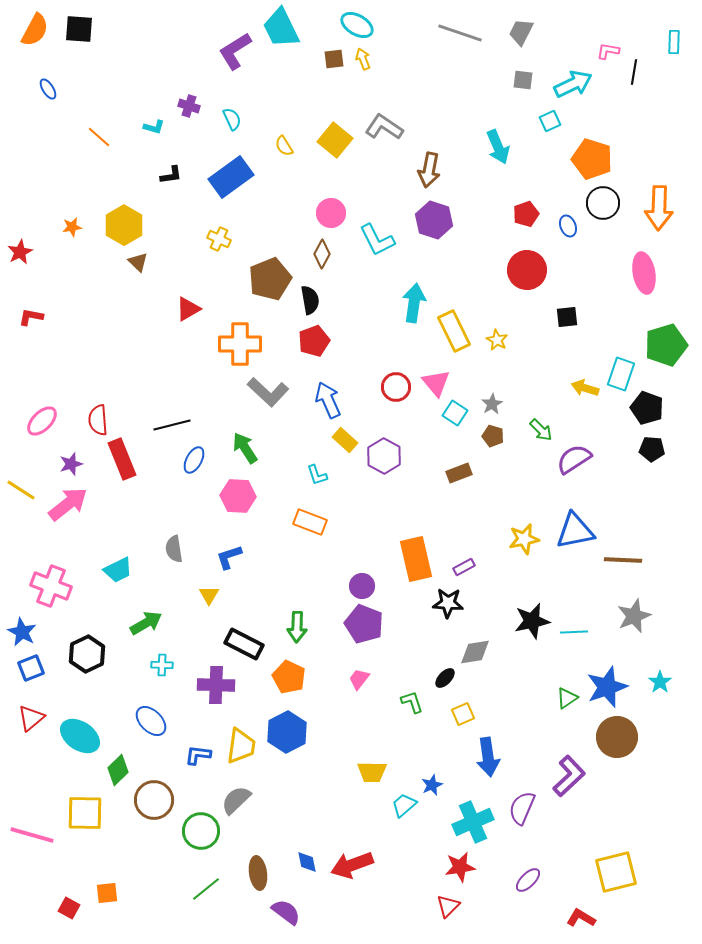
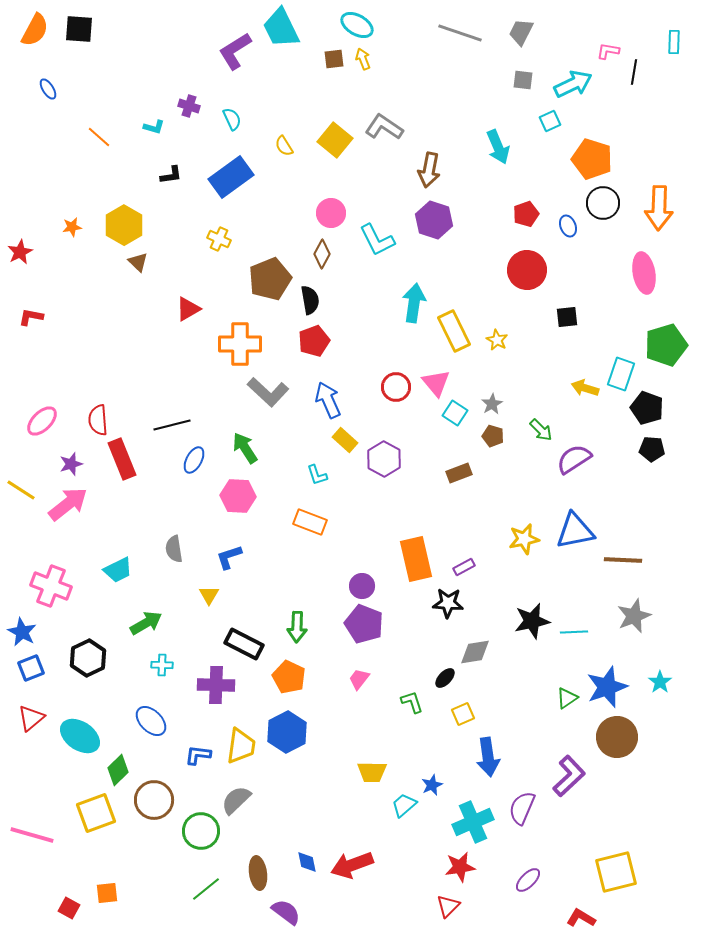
purple hexagon at (384, 456): moved 3 px down
black hexagon at (87, 654): moved 1 px right, 4 px down
yellow square at (85, 813): moved 11 px right; rotated 21 degrees counterclockwise
